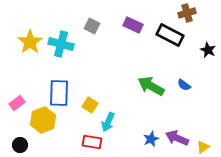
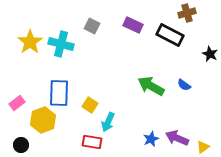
black star: moved 2 px right, 4 px down
black circle: moved 1 px right
